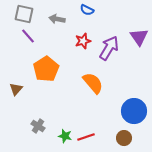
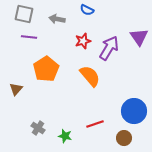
purple line: moved 1 px right, 1 px down; rotated 42 degrees counterclockwise
orange semicircle: moved 3 px left, 7 px up
gray cross: moved 2 px down
red line: moved 9 px right, 13 px up
